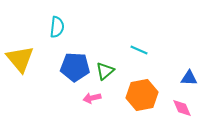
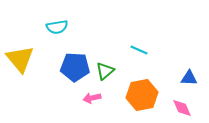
cyan semicircle: rotated 75 degrees clockwise
